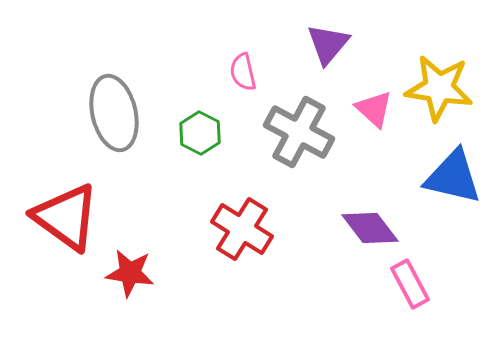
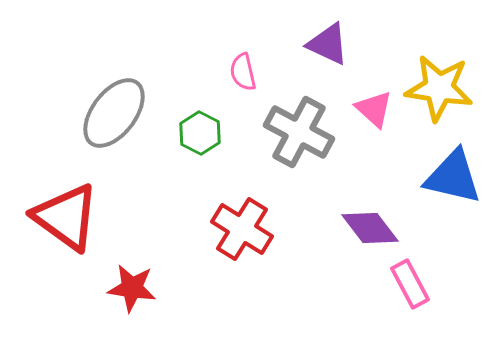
purple triangle: rotated 45 degrees counterclockwise
gray ellipse: rotated 50 degrees clockwise
red star: moved 2 px right, 15 px down
